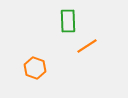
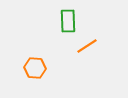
orange hexagon: rotated 15 degrees counterclockwise
